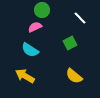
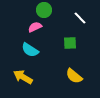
green circle: moved 2 px right
green square: rotated 24 degrees clockwise
yellow arrow: moved 2 px left, 1 px down
